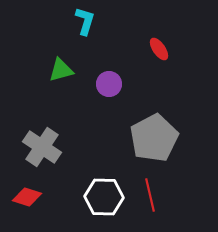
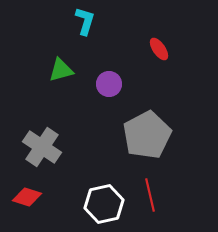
gray pentagon: moved 7 px left, 3 px up
white hexagon: moved 7 px down; rotated 15 degrees counterclockwise
